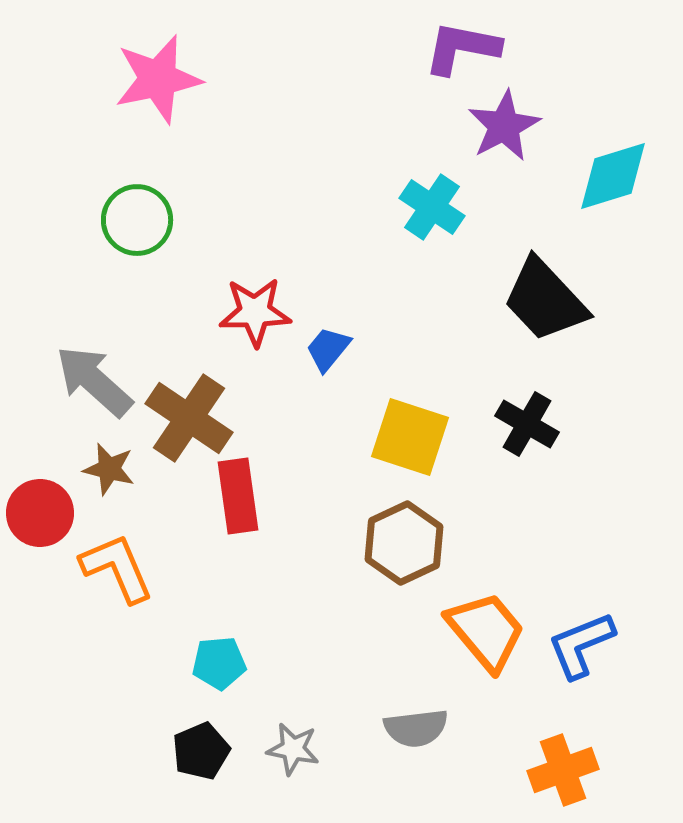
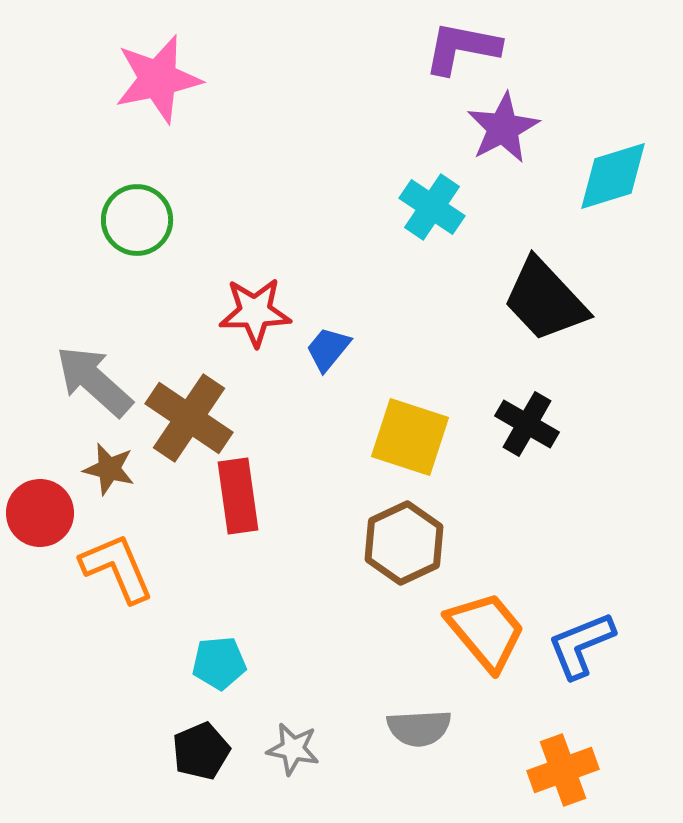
purple star: moved 1 px left, 2 px down
gray semicircle: moved 3 px right; rotated 4 degrees clockwise
